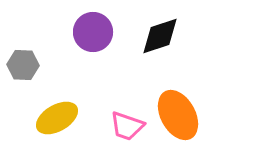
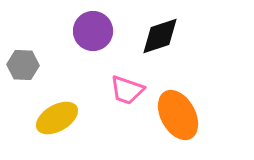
purple circle: moved 1 px up
pink trapezoid: moved 36 px up
